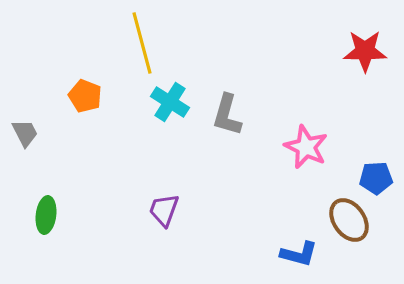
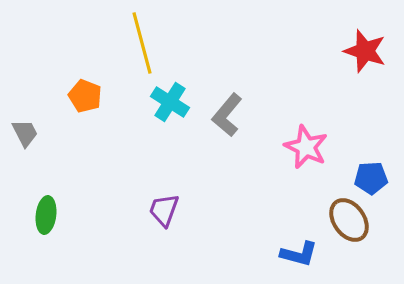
red star: rotated 18 degrees clockwise
gray L-shape: rotated 24 degrees clockwise
blue pentagon: moved 5 px left
